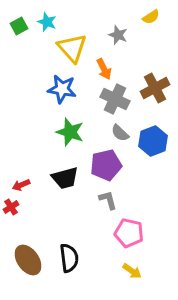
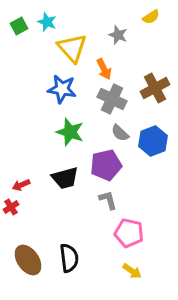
gray cross: moved 3 px left
